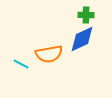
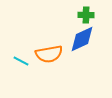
cyan line: moved 3 px up
